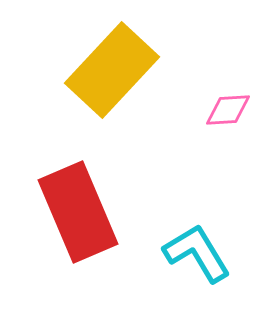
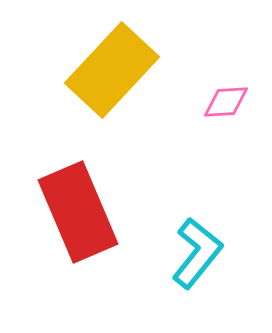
pink diamond: moved 2 px left, 8 px up
cyan L-shape: rotated 70 degrees clockwise
